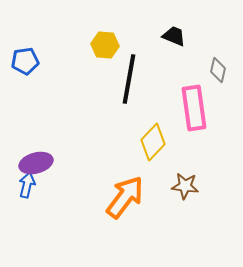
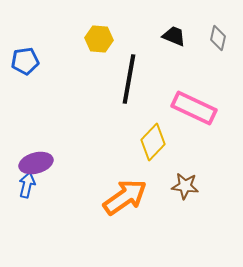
yellow hexagon: moved 6 px left, 6 px up
gray diamond: moved 32 px up
pink rectangle: rotated 57 degrees counterclockwise
orange arrow: rotated 18 degrees clockwise
